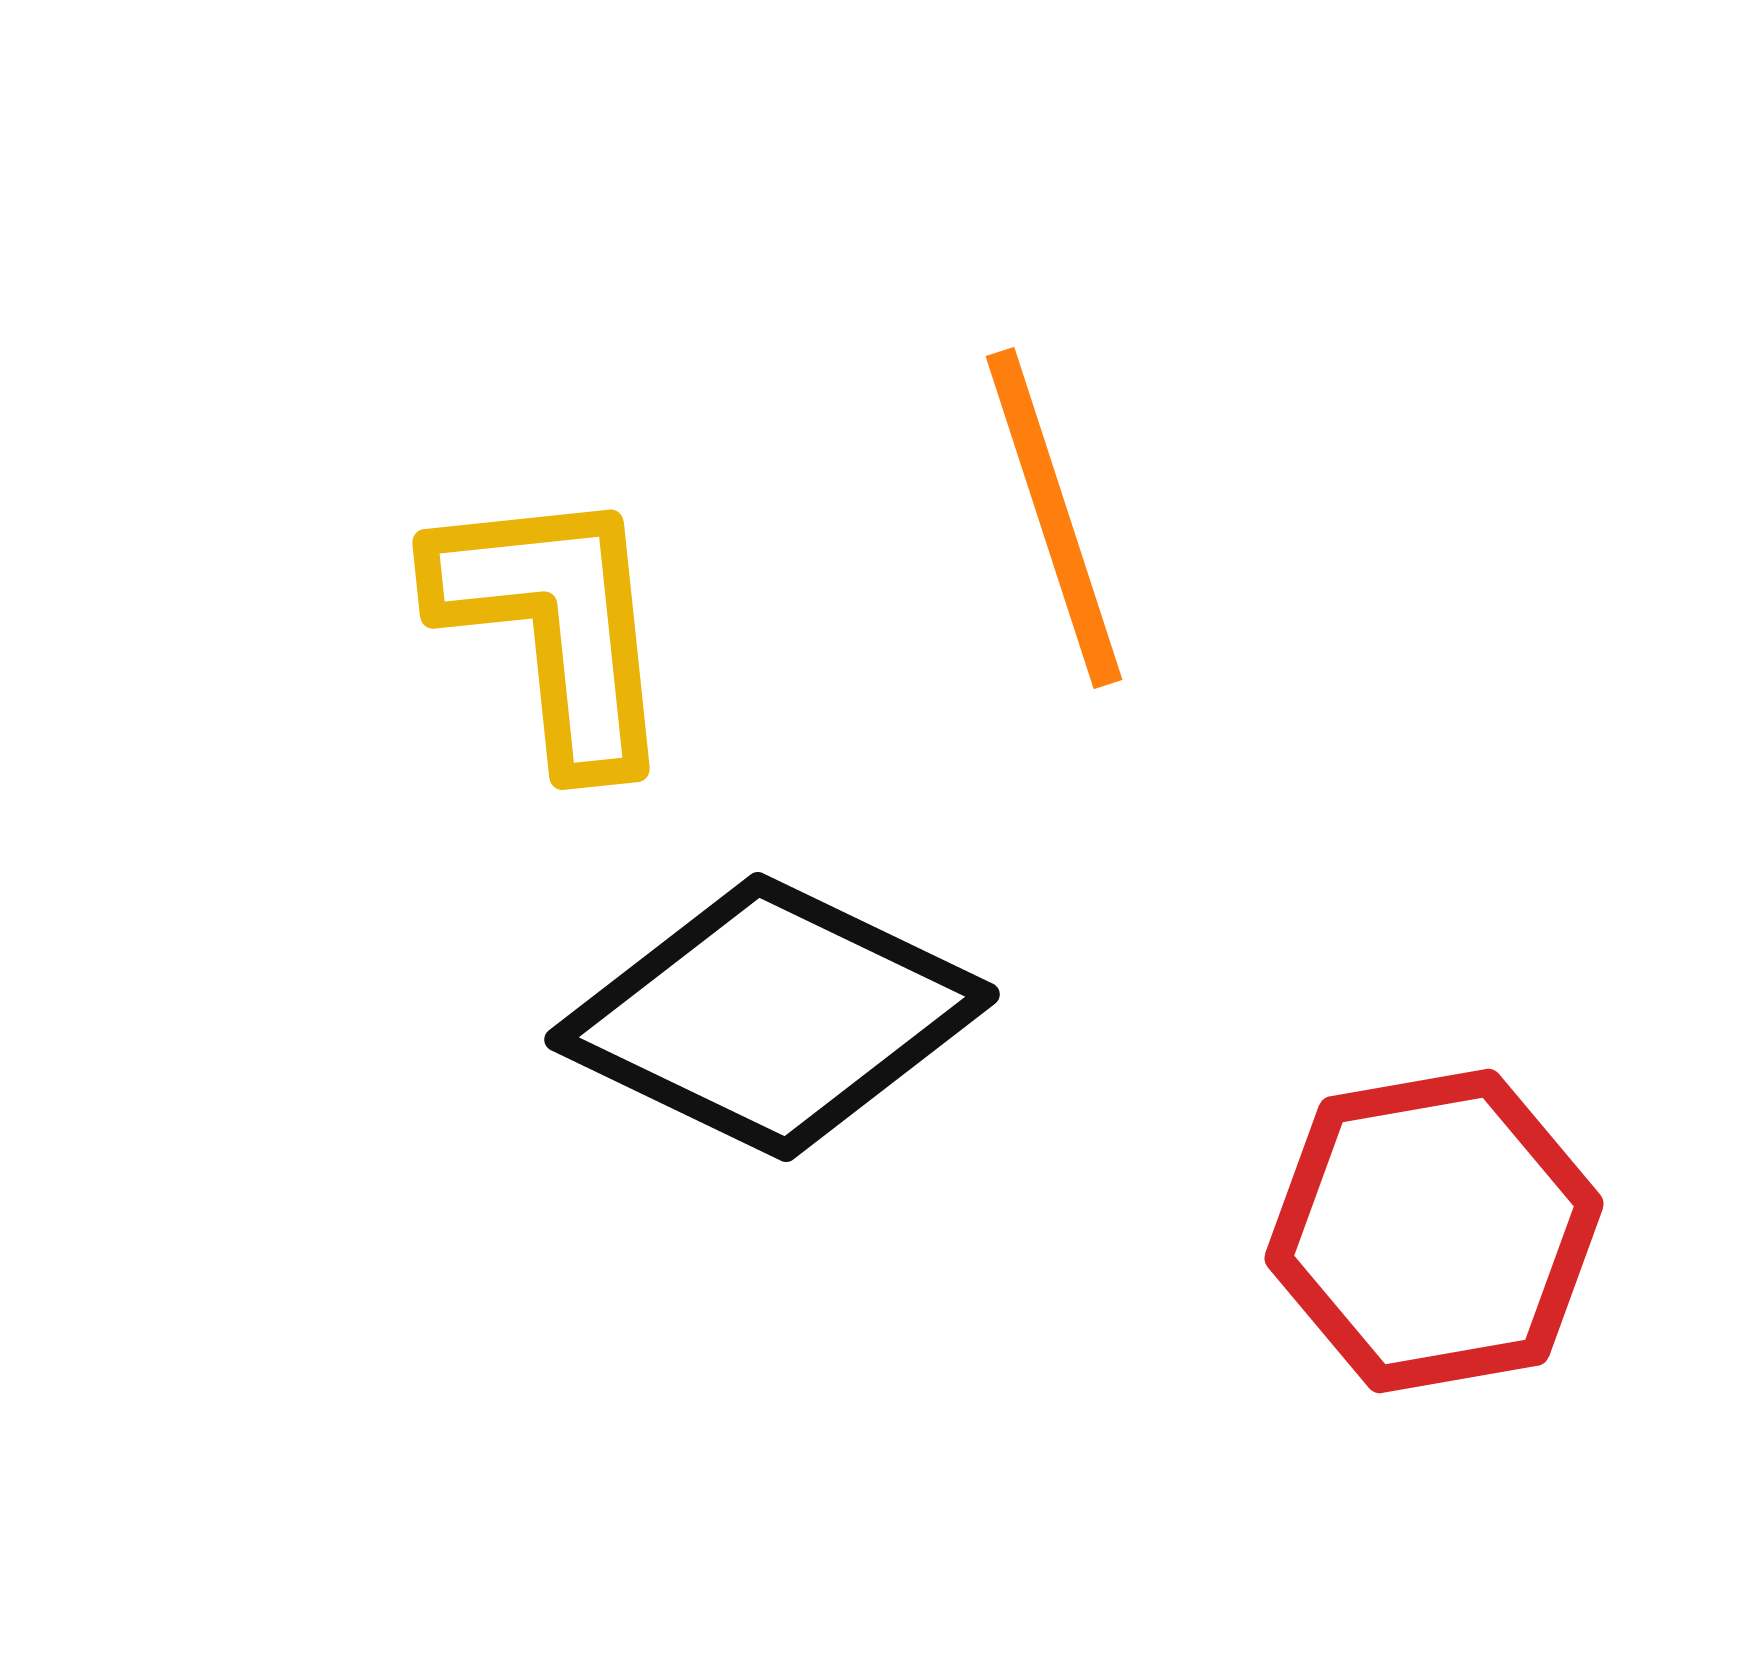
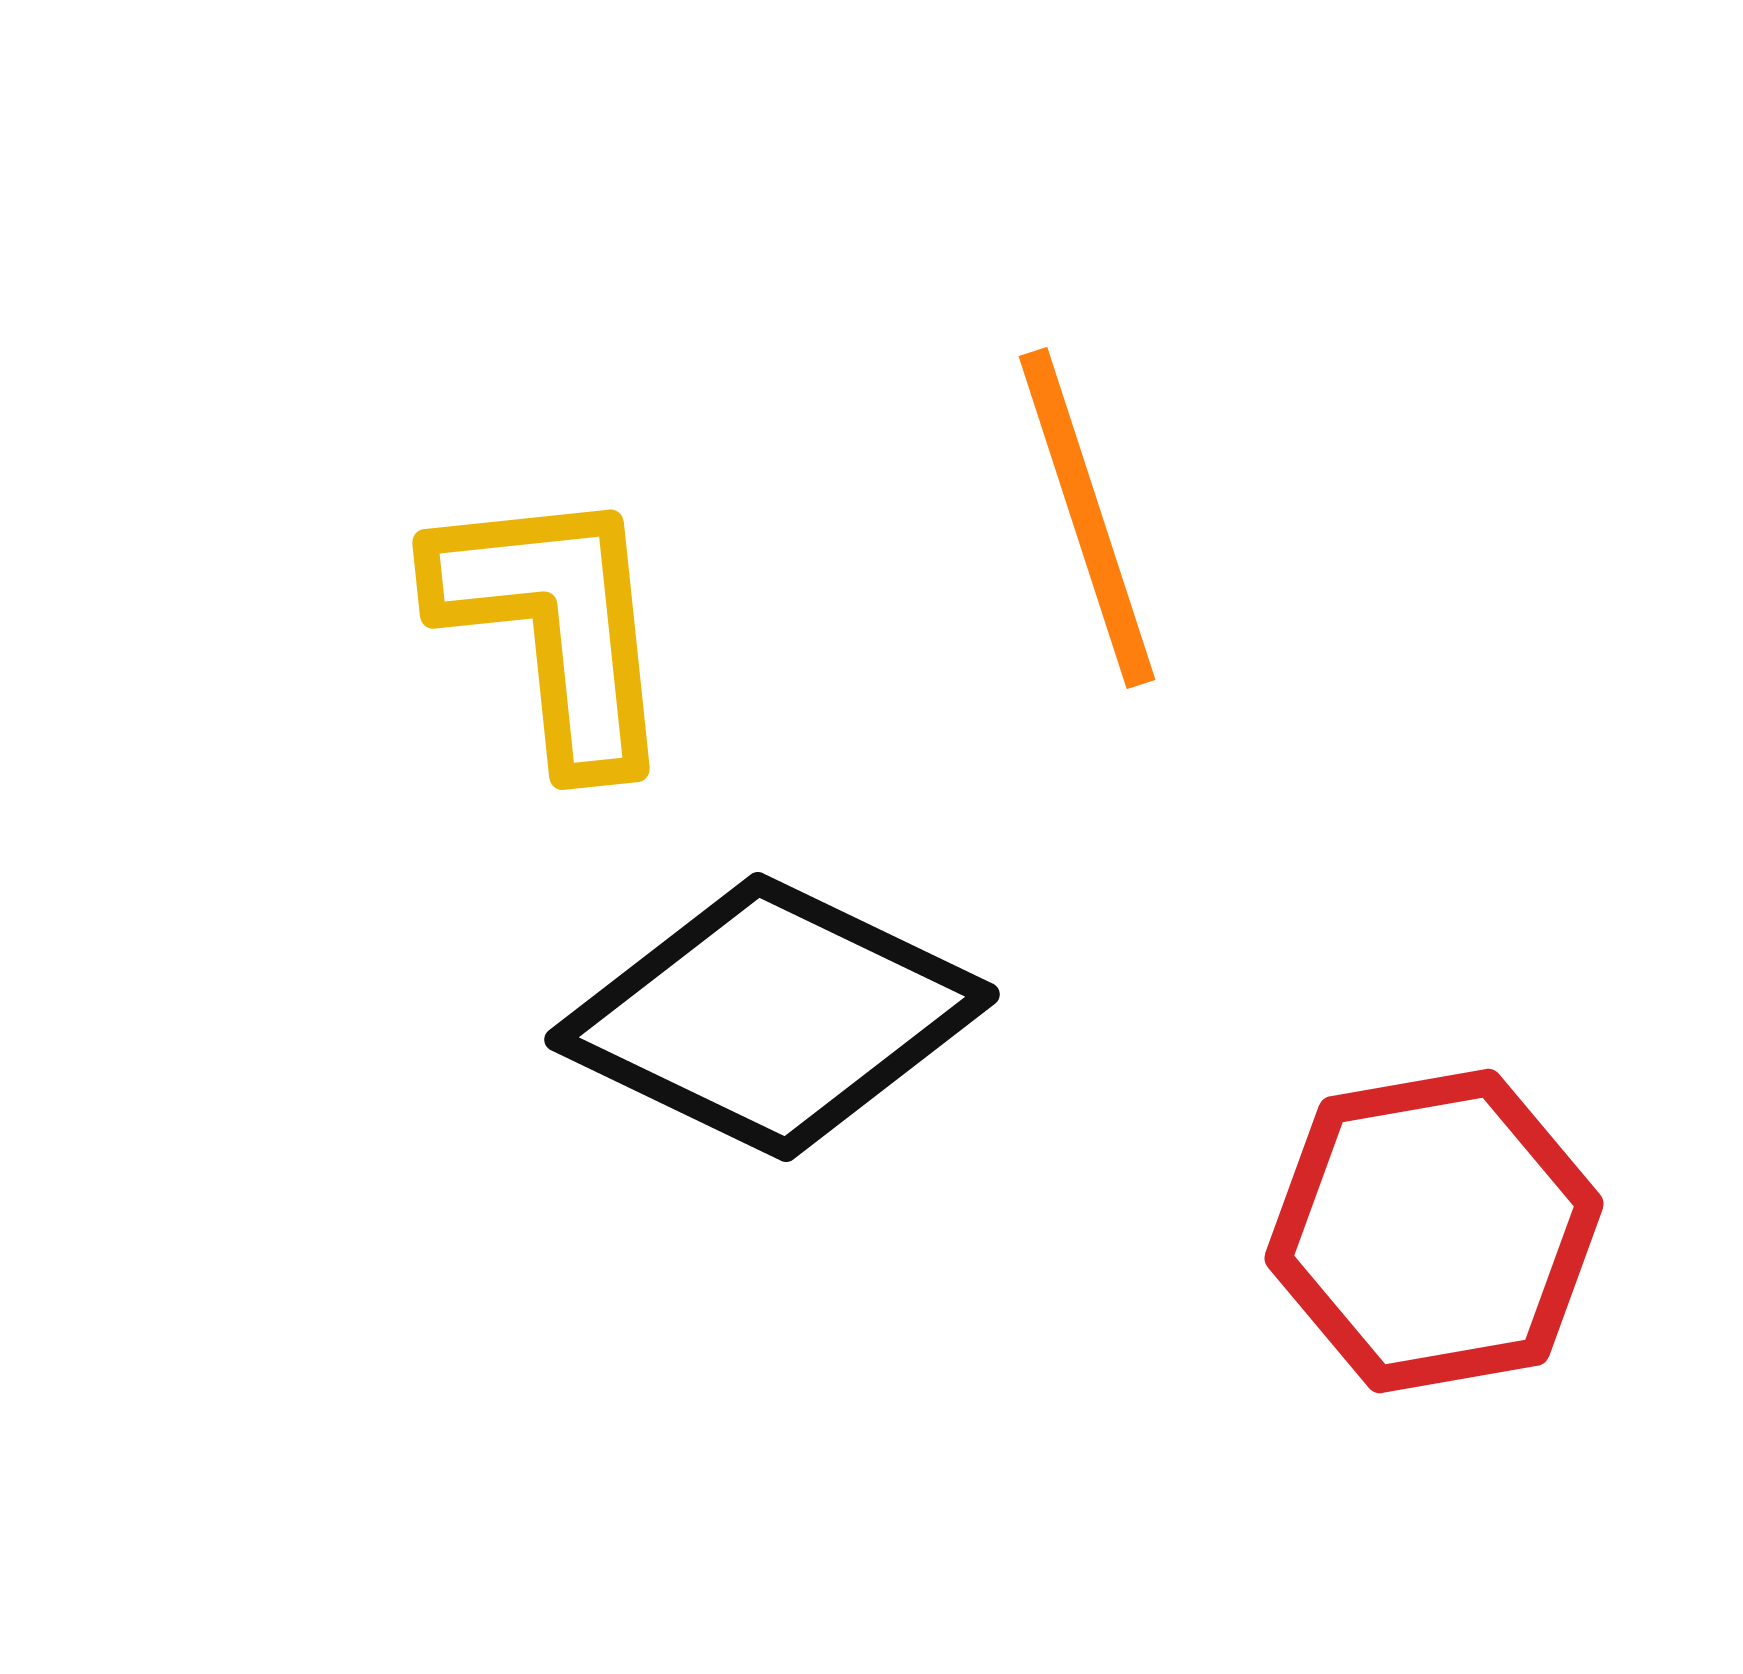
orange line: moved 33 px right
